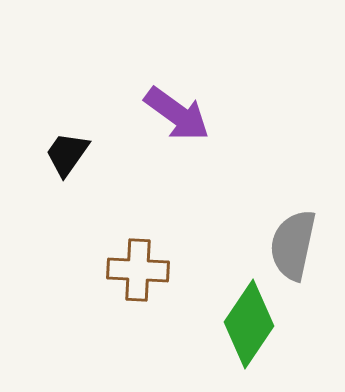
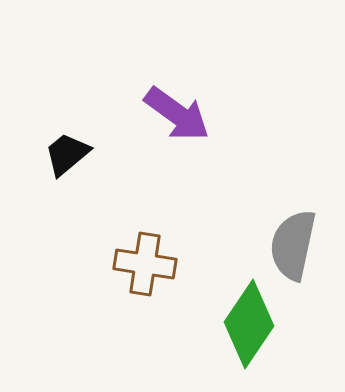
black trapezoid: rotated 15 degrees clockwise
brown cross: moved 7 px right, 6 px up; rotated 6 degrees clockwise
